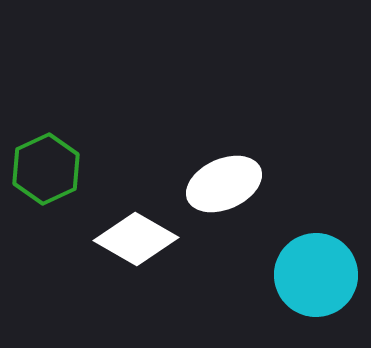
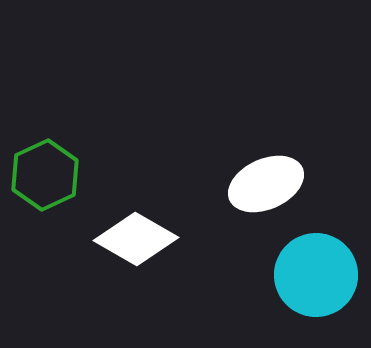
green hexagon: moved 1 px left, 6 px down
white ellipse: moved 42 px right
